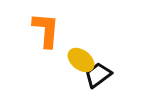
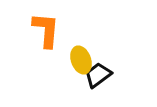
yellow ellipse: rotated 32 degrees clockwise
